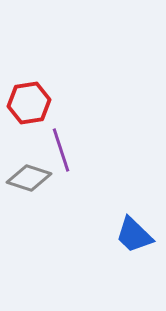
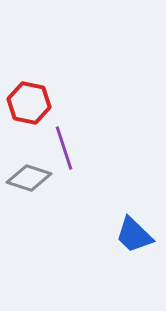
red hexagon: rotated 21 degrees clockwise
purple line: moved 3 px right, 2 px up
